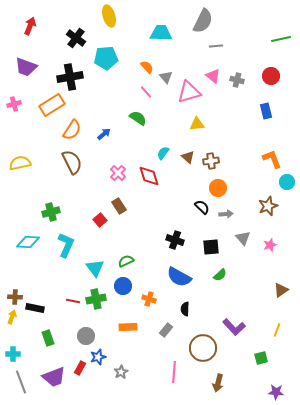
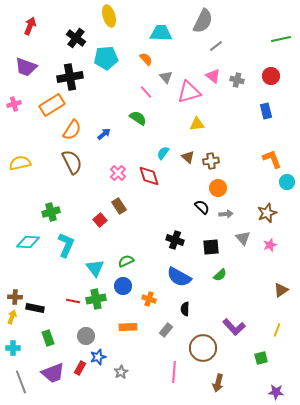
gray line at (216, 46): rotated 32 degrees counterclockwise
orange semicircle at (147, 67): moved 1 px left, 8 px up
brown star at (268, 206): moved 1 px left, 7 px down
cyan cross at (13, 354): moved 6 px up
purple trapezoid at (54, 377): moved 1 px left, 4 px up
